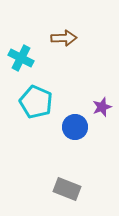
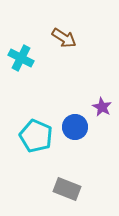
brown arrow: rotated 35 degrees clockwise
cyan pentagon: moved 34 px down
purple star: rotated 24 degrees counterclockwise
